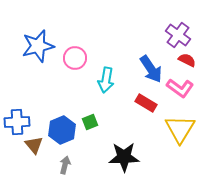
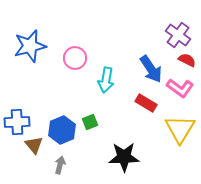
blue star: moved 8 px left
gray arrow: moved 5 px left
